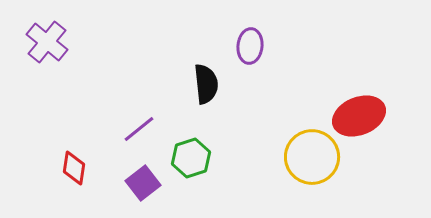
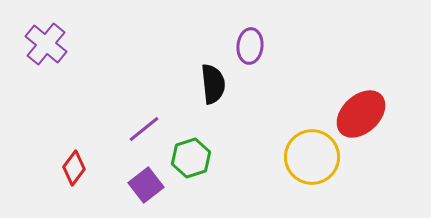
purple cross: moved 1 px left, 2 px down
black semicircle: moved 7 px right
red ellipse: moved 2 px right, 2 px up; rotated 21 degrees counterclockwise
purple line: moved 5 px right
red diamond: rotated 28 degrees clockwise
purple square: moved 3 px right, 2 px down
